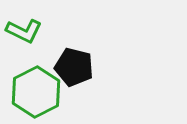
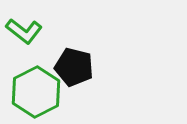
green L-shape: rotated 12 degrees clockwise
